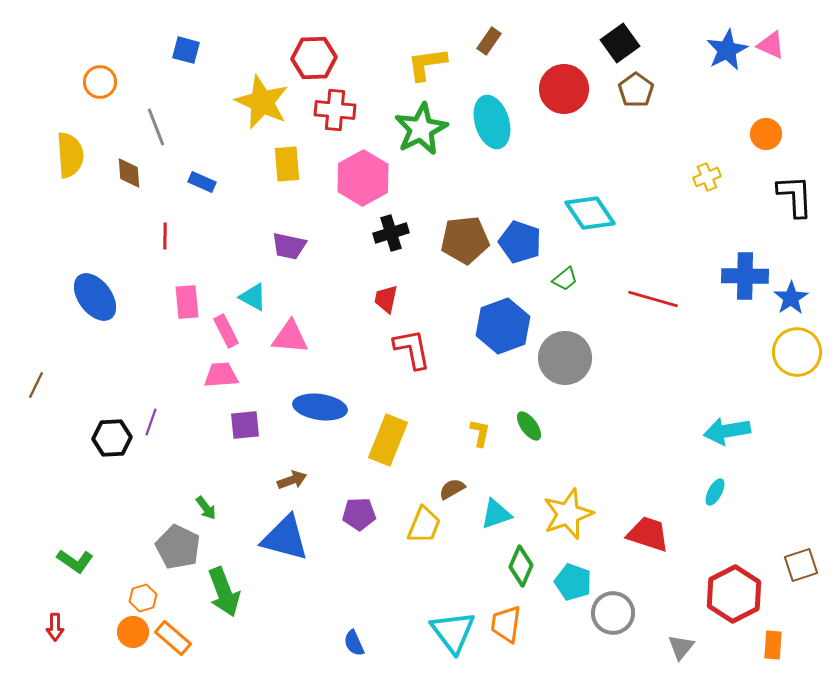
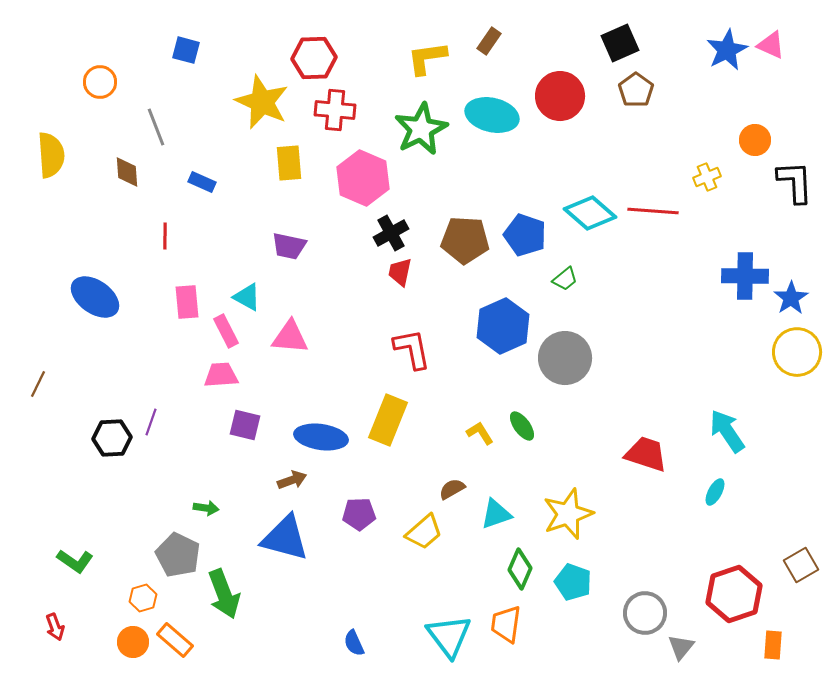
black square at (620, 43): rotated 12 degrees clockwise
yellow L-shape at (427, 64): moved 6 px up
red circle at (564, 89): moved 4 px left, 7 px down
cyan ellipse at (492, 122): moved 7 px up; rotated 60 degrees counterclockwise
orange circle at (766, 134): moved 11 px left, 6 px down
yellow semicircle at (70, 155): moved 19 px left
yellow rectangle at (287, 164): moved 2 px right, 1 px up
brown diamond at (129, 173): moved 2 px left, 1 px up
pink hexagon at (363, 178): rotated 8 degrees counterclockwise
black L-shape at (795, 196): moved 14 px up
cyan diamond at (590, 213): rotated 15 degrees counterclockwise
black cross at (391, 233): rotated 12 degrees counterclockwise
brown pentagon at (465, 240): rotated 9 degrees clockwise
blue pentagon at (520, 242): moved 5 px right, 7 px up
blue ellipse at (95, 297): rotated 18 degrees counterclockwise
cyan triangle at (253, 297): moved 6 px left
red trapezoid at (386, 299): moved 14 px right, 27 px up
red line at (653, 299): moved 88 px up; rotated 12 degrees counterclockwise
blue hexagon at (503, 326): rotated 4 degrees counterclockwise
brown line at (36, 385): moved 2 px right, 1 px up
blue ellipse at (320, 407): moved 1 px right, 30 px down
purple square at (245, 425): rotated 20 degrees clockwise
green ellipse at (529, 426): moved 7 px left
cyan arrow at (727, 431): rotated 66 degrees clockwise
yellow L-shape at (480, 433): rotated 44 degrees counterclockwise
yellow rectangle at (388, 440): moved 20 px up
green arrow at (206, 508): rotated 45 degrees counterclockwise
yellow trapezoid at (424, 525): moved 7 px down; rotated 27 degrees clockwise
red trapezoid at (648, 534): moved 2 px left, 80 px up
gray pentagon at (178, 547): moved 8 px down
brown square at (801, 565): rotated 12 degrees counterclockwise
green diamond at (521, 566): moved 1 px left, 3 px down
green arrow at (224, 592): moved 2 px down
red hexagon at (734, 594): rotated 8 degrees clockwise
gray circle at (613, 613): moved 32 px right
red arrow at (55, 627): rotated 20 degrees counterclockwise
orange circle at (133, 632): moved 10 px down
cyan triangle at (453, 632): moved 4 px left, 4 px down
orange rectangle at (173, 638): moved 2 px right, 2 px down
